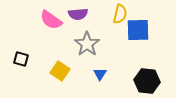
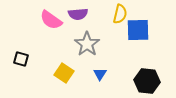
yellow square: moved 4 px right, 2 px down
